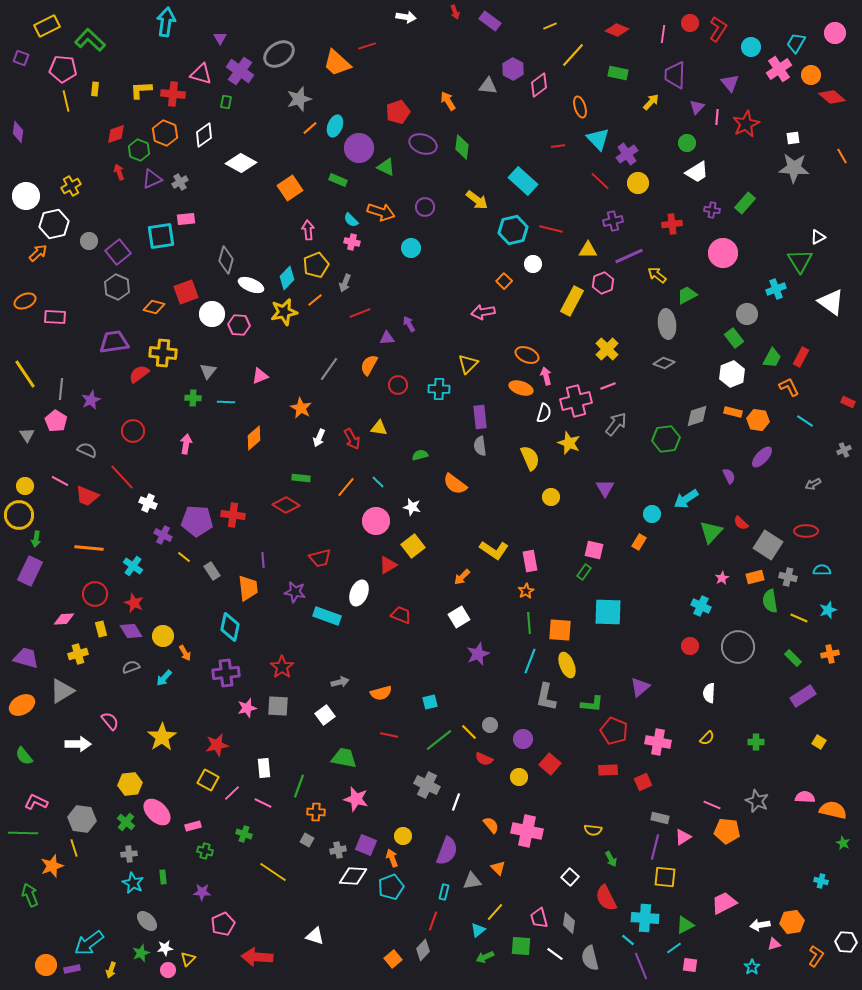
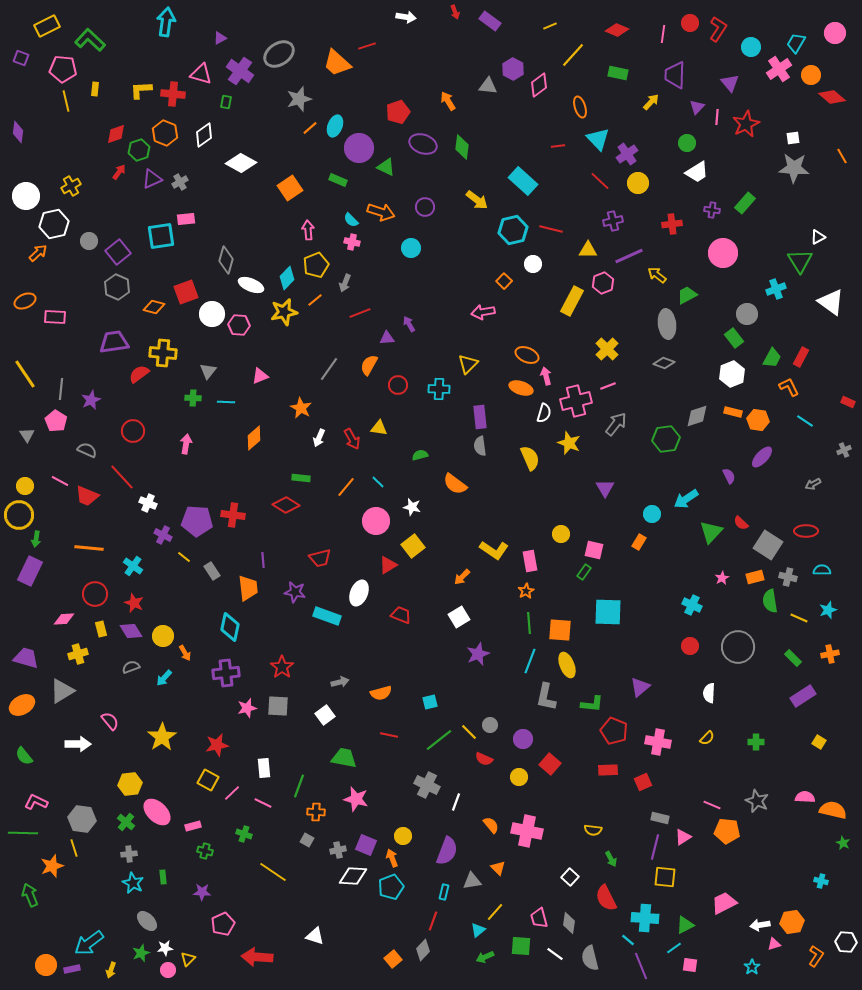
purple triangle at (220, 38): rotated 32 degrees clockwise
green hexagon at (139, 150): rotated 20 degrees clockwise
red arrow at (119, 172): rotated 56 degrees clockwise
yellow circle at (551, 497): moved 10 px right, 37 px down
cyan cross at (701, 606): moved 9 px left, 1 px up
